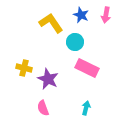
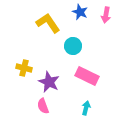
blue star: moved 1 px left, 3 px up
yellow L-shape: moved 3 px left
cyan circle: moved 2 px left, 4 px down
pink rectangle: moved 8 px down
purple star: moved 1 px right, 3 px down
pink semicircle: moved 2 px up
